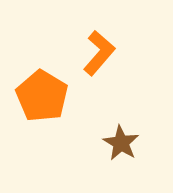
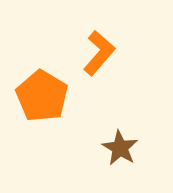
brown star: moved 1 px left, 5 px down
